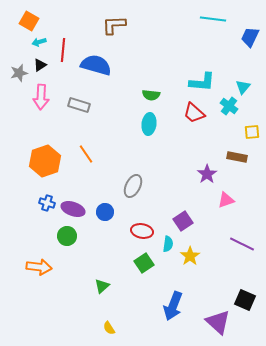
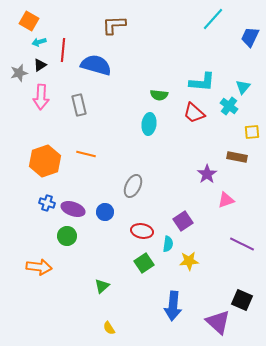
cyan line: rotated 55 degrees counterclockwise
green semicircle: moved 8 px right
gray rectangle: rotated 60 degrees clockwise
orange line: rotated 42 degrees counterclockwise
yellow star: moved 1 px left, 5 px down; rotated 30 degrees clockwise
black square: moved 3 px left
blue arrow: rotated 16 degrees counterclockwise
